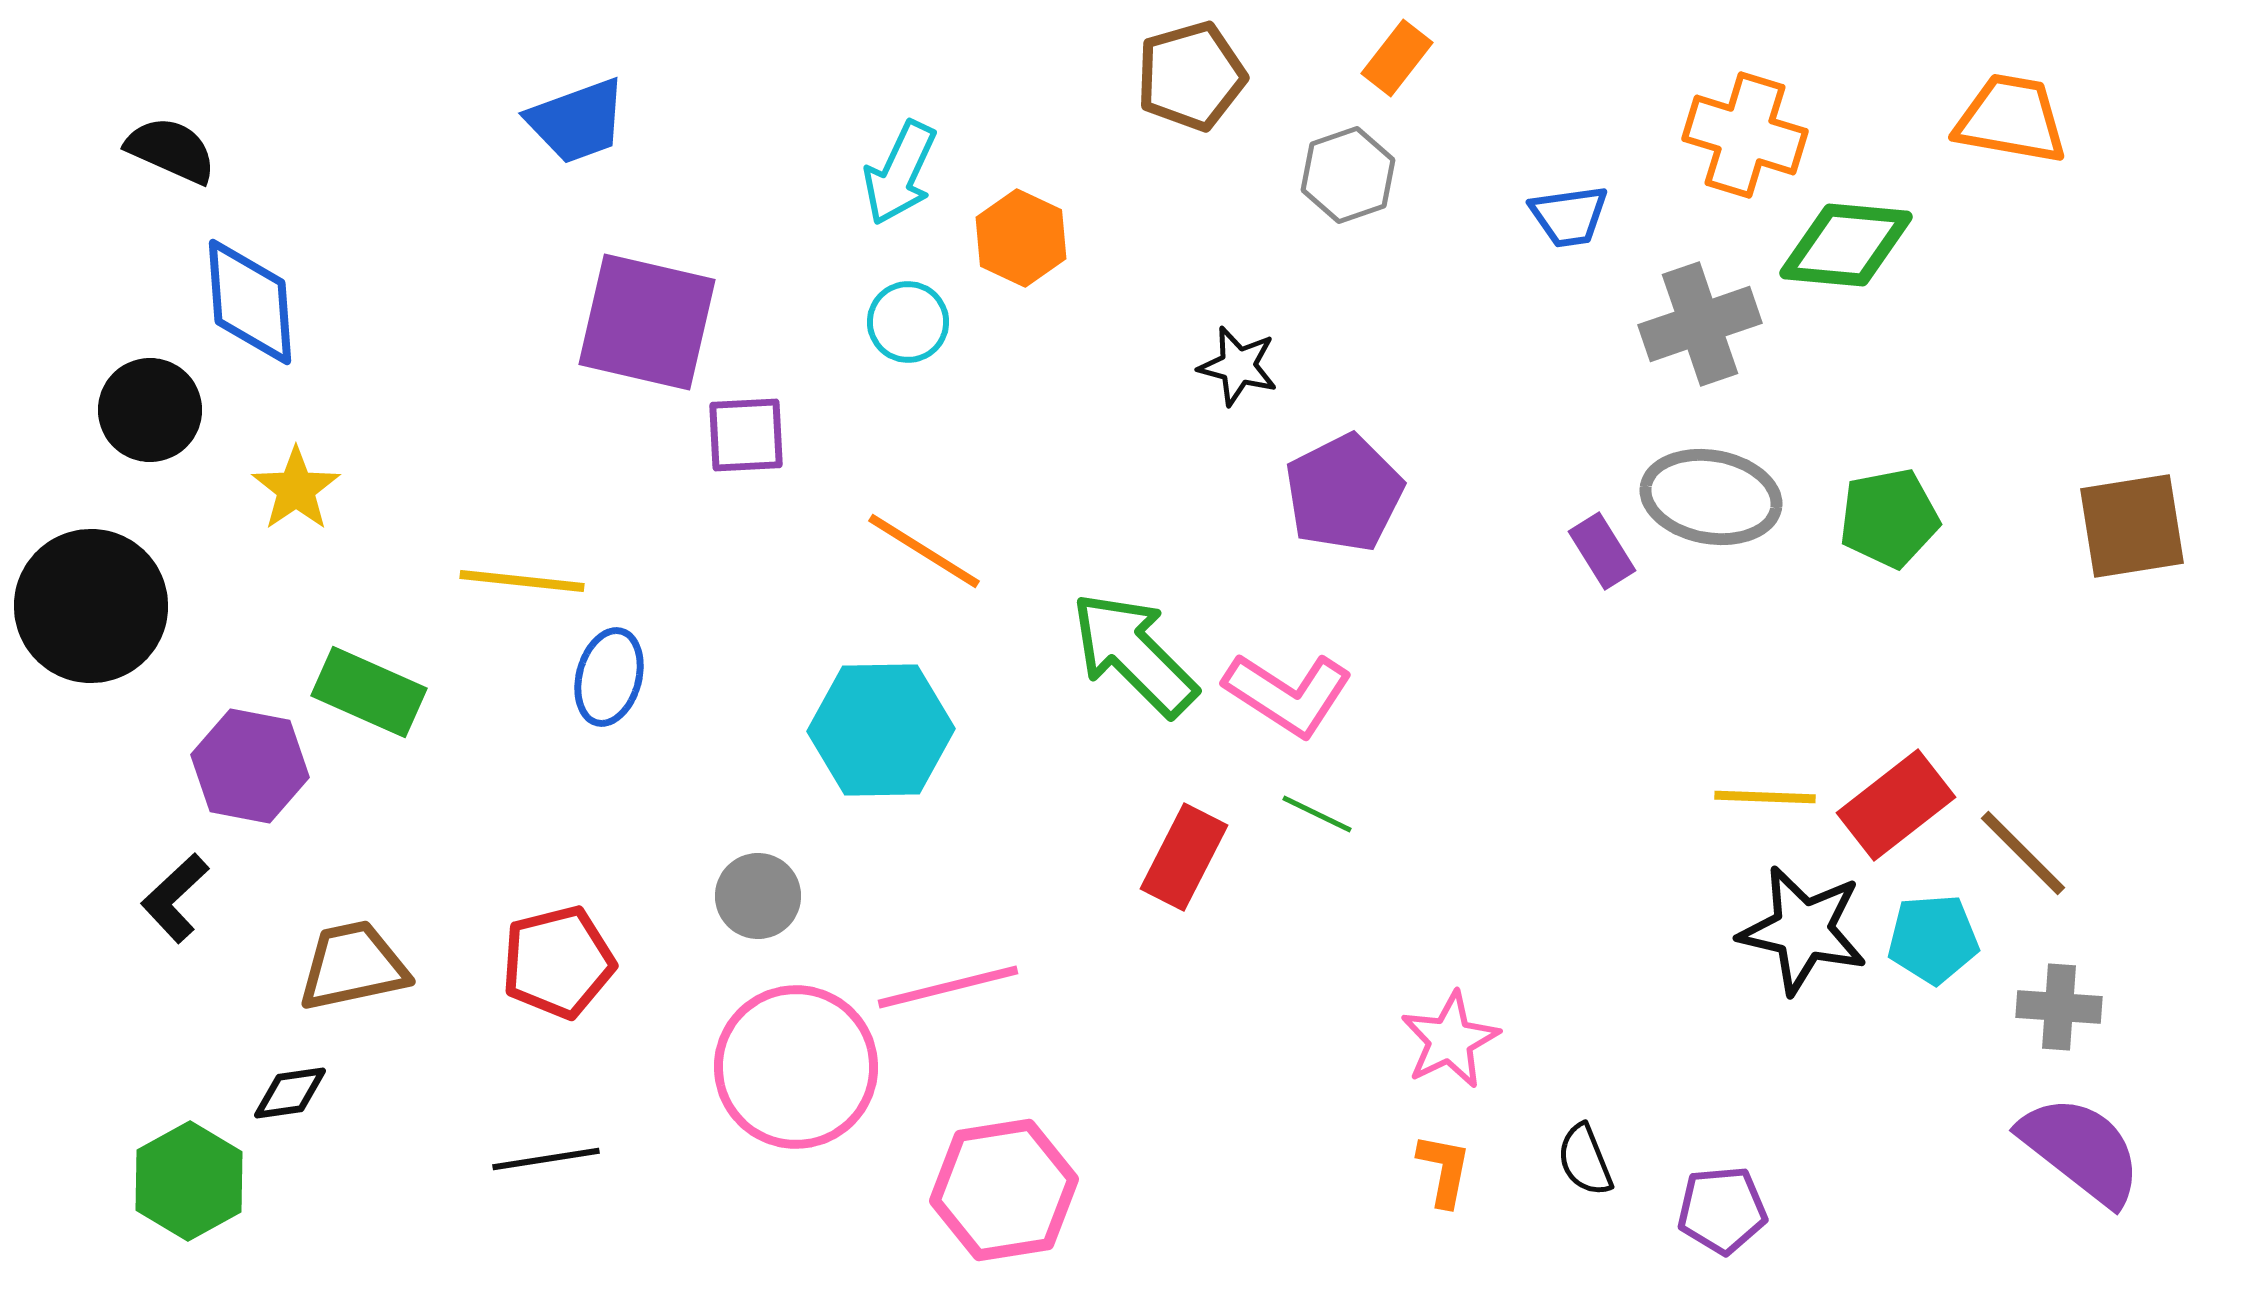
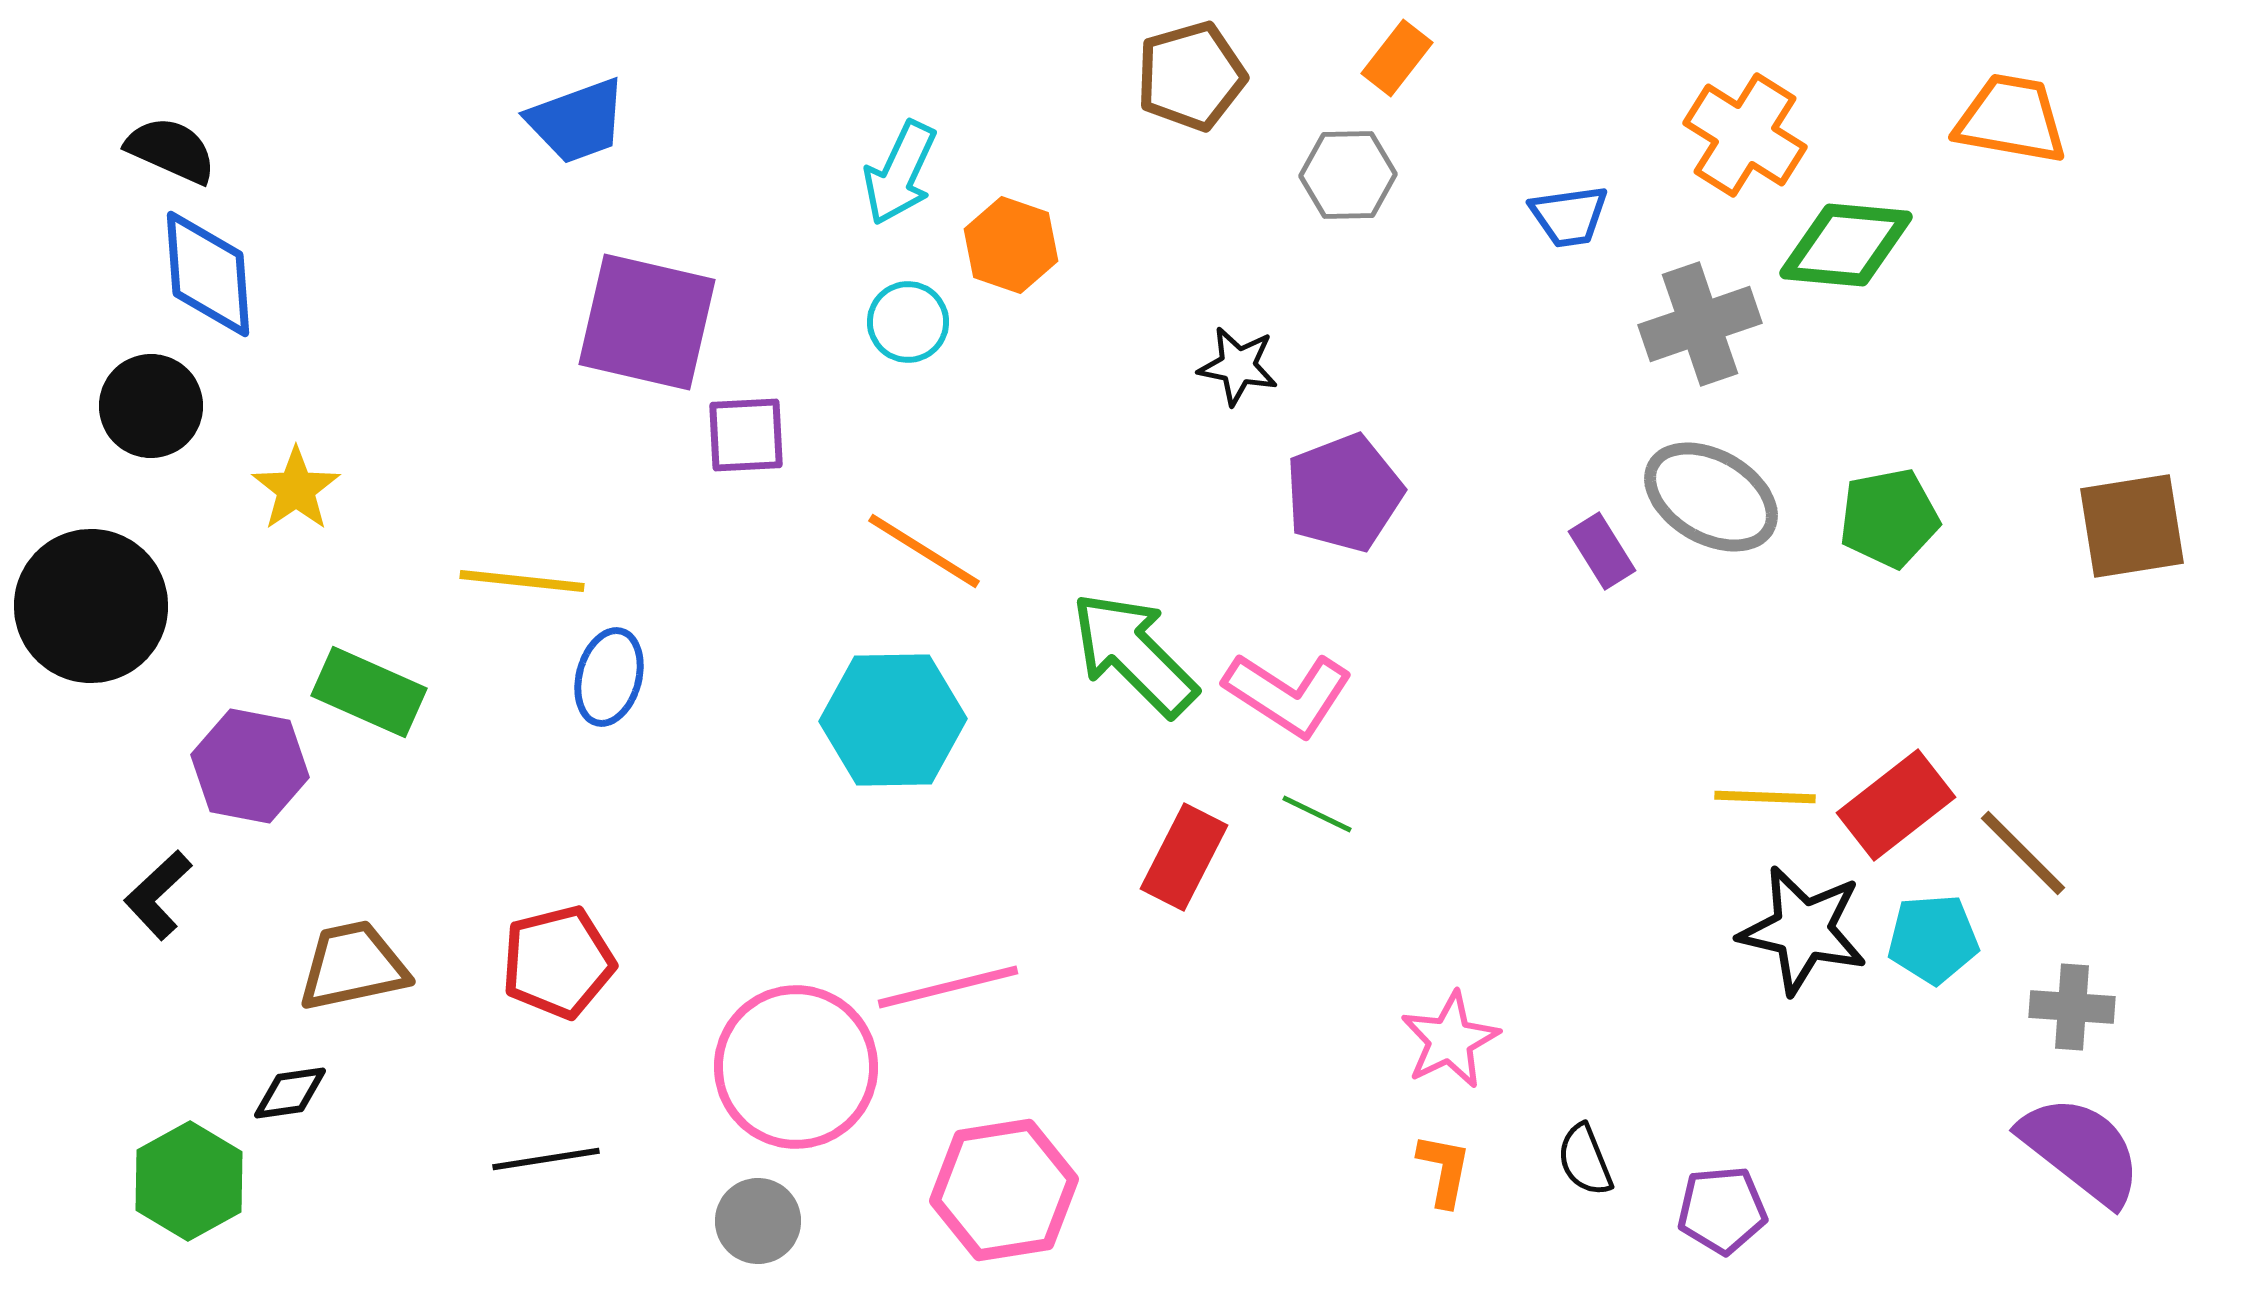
orange cross at (1745, 135): rotated 15 degrees clockwise
gray hexagon at (1348, 175): rotated 18 degrees clockwise
orange hexagon at (1021, 238): moved 10 px left, 7 px down; rotated 6 degrees counterclockwise
blue diamond at (250, 302): moved 42 px left, 28 px up
black star at (1238, 366): rotated 4 degrees counterclockwise
black circle at (150, 410): moved 1 px right, 4 px up
purple pentagon at (1344, 493): rotated 6 degrees clockwise
gray ellipse at (1711, 497): rotated 20 degrees clockwise
cyan hexagon at (881, 730): moved 12 px right, 10 px up
gray circle at (758, 896): moved 325 px down
black L-shape at (175, 898): moved 17 px left, 3 px up
gray cross at (2059, 1007): moved 13 px right
